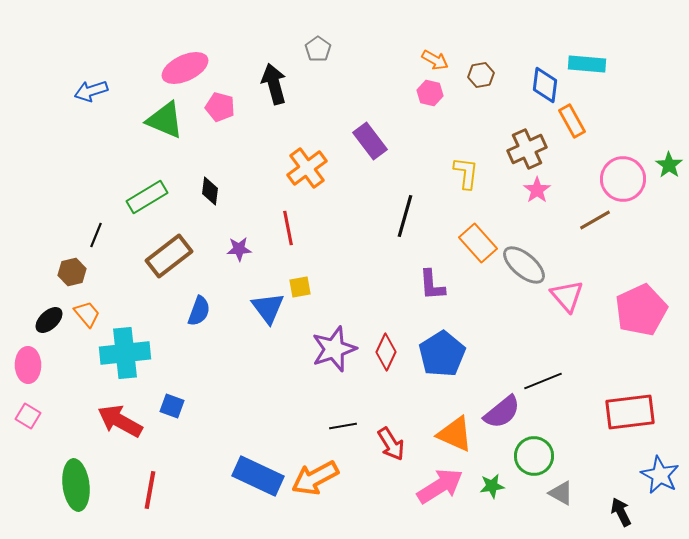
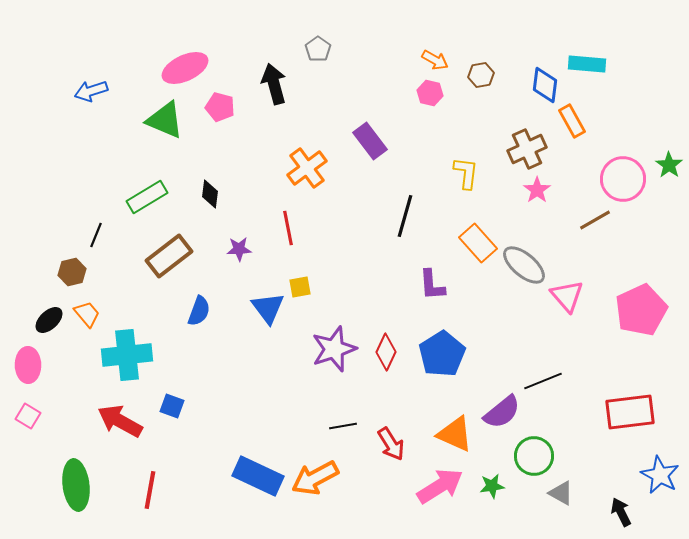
black diamond at (210, 191): moved 3 px down
cyan cross at (125, 353): moved 2 px right, 2 px down
